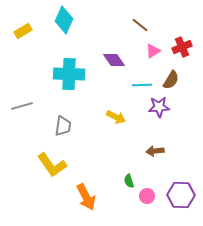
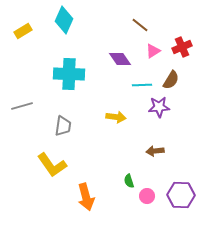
purple diamond: moved 6 px right, 1 px up
yellow arrow: rotated 18 degrees counterclockwise
orange arrow: rotated 12 degrees clockwise
